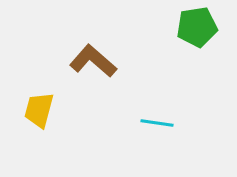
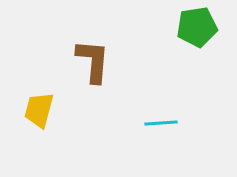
brown L-shape: rotated 54 degrees clockwise
cyan line: moved 4 px right; rotated 12 degrees counterclockwise
